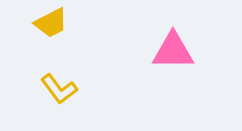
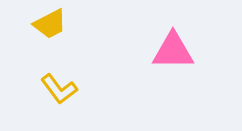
yellow trapezoid: moved 1 px left, 1 px down
